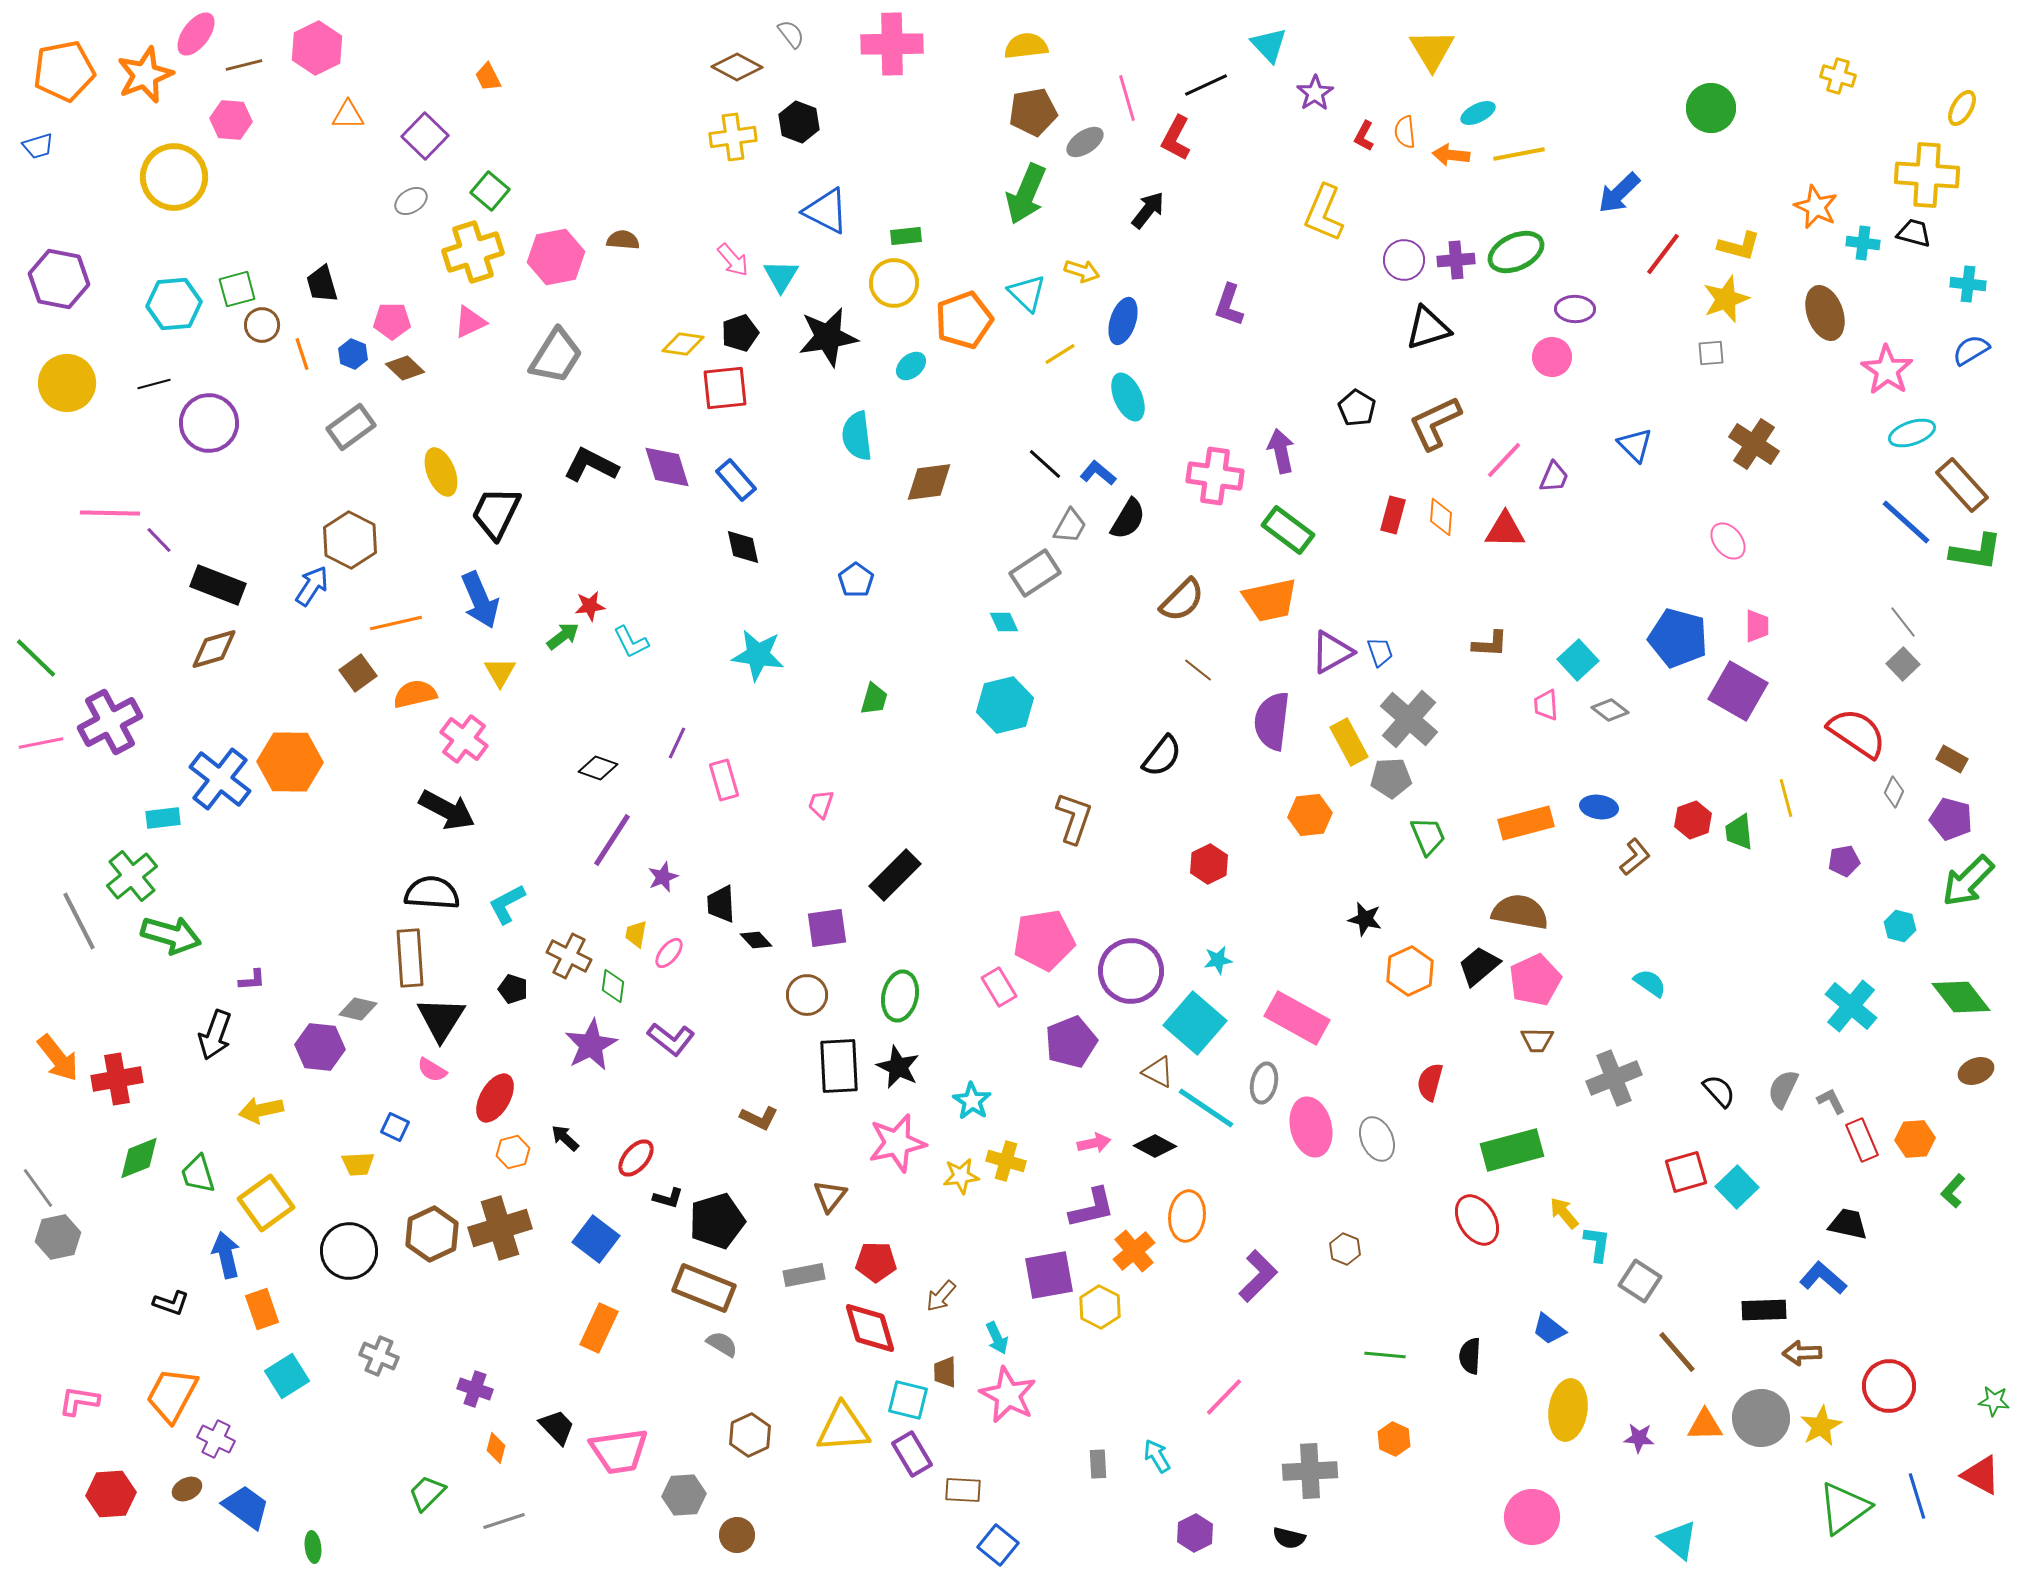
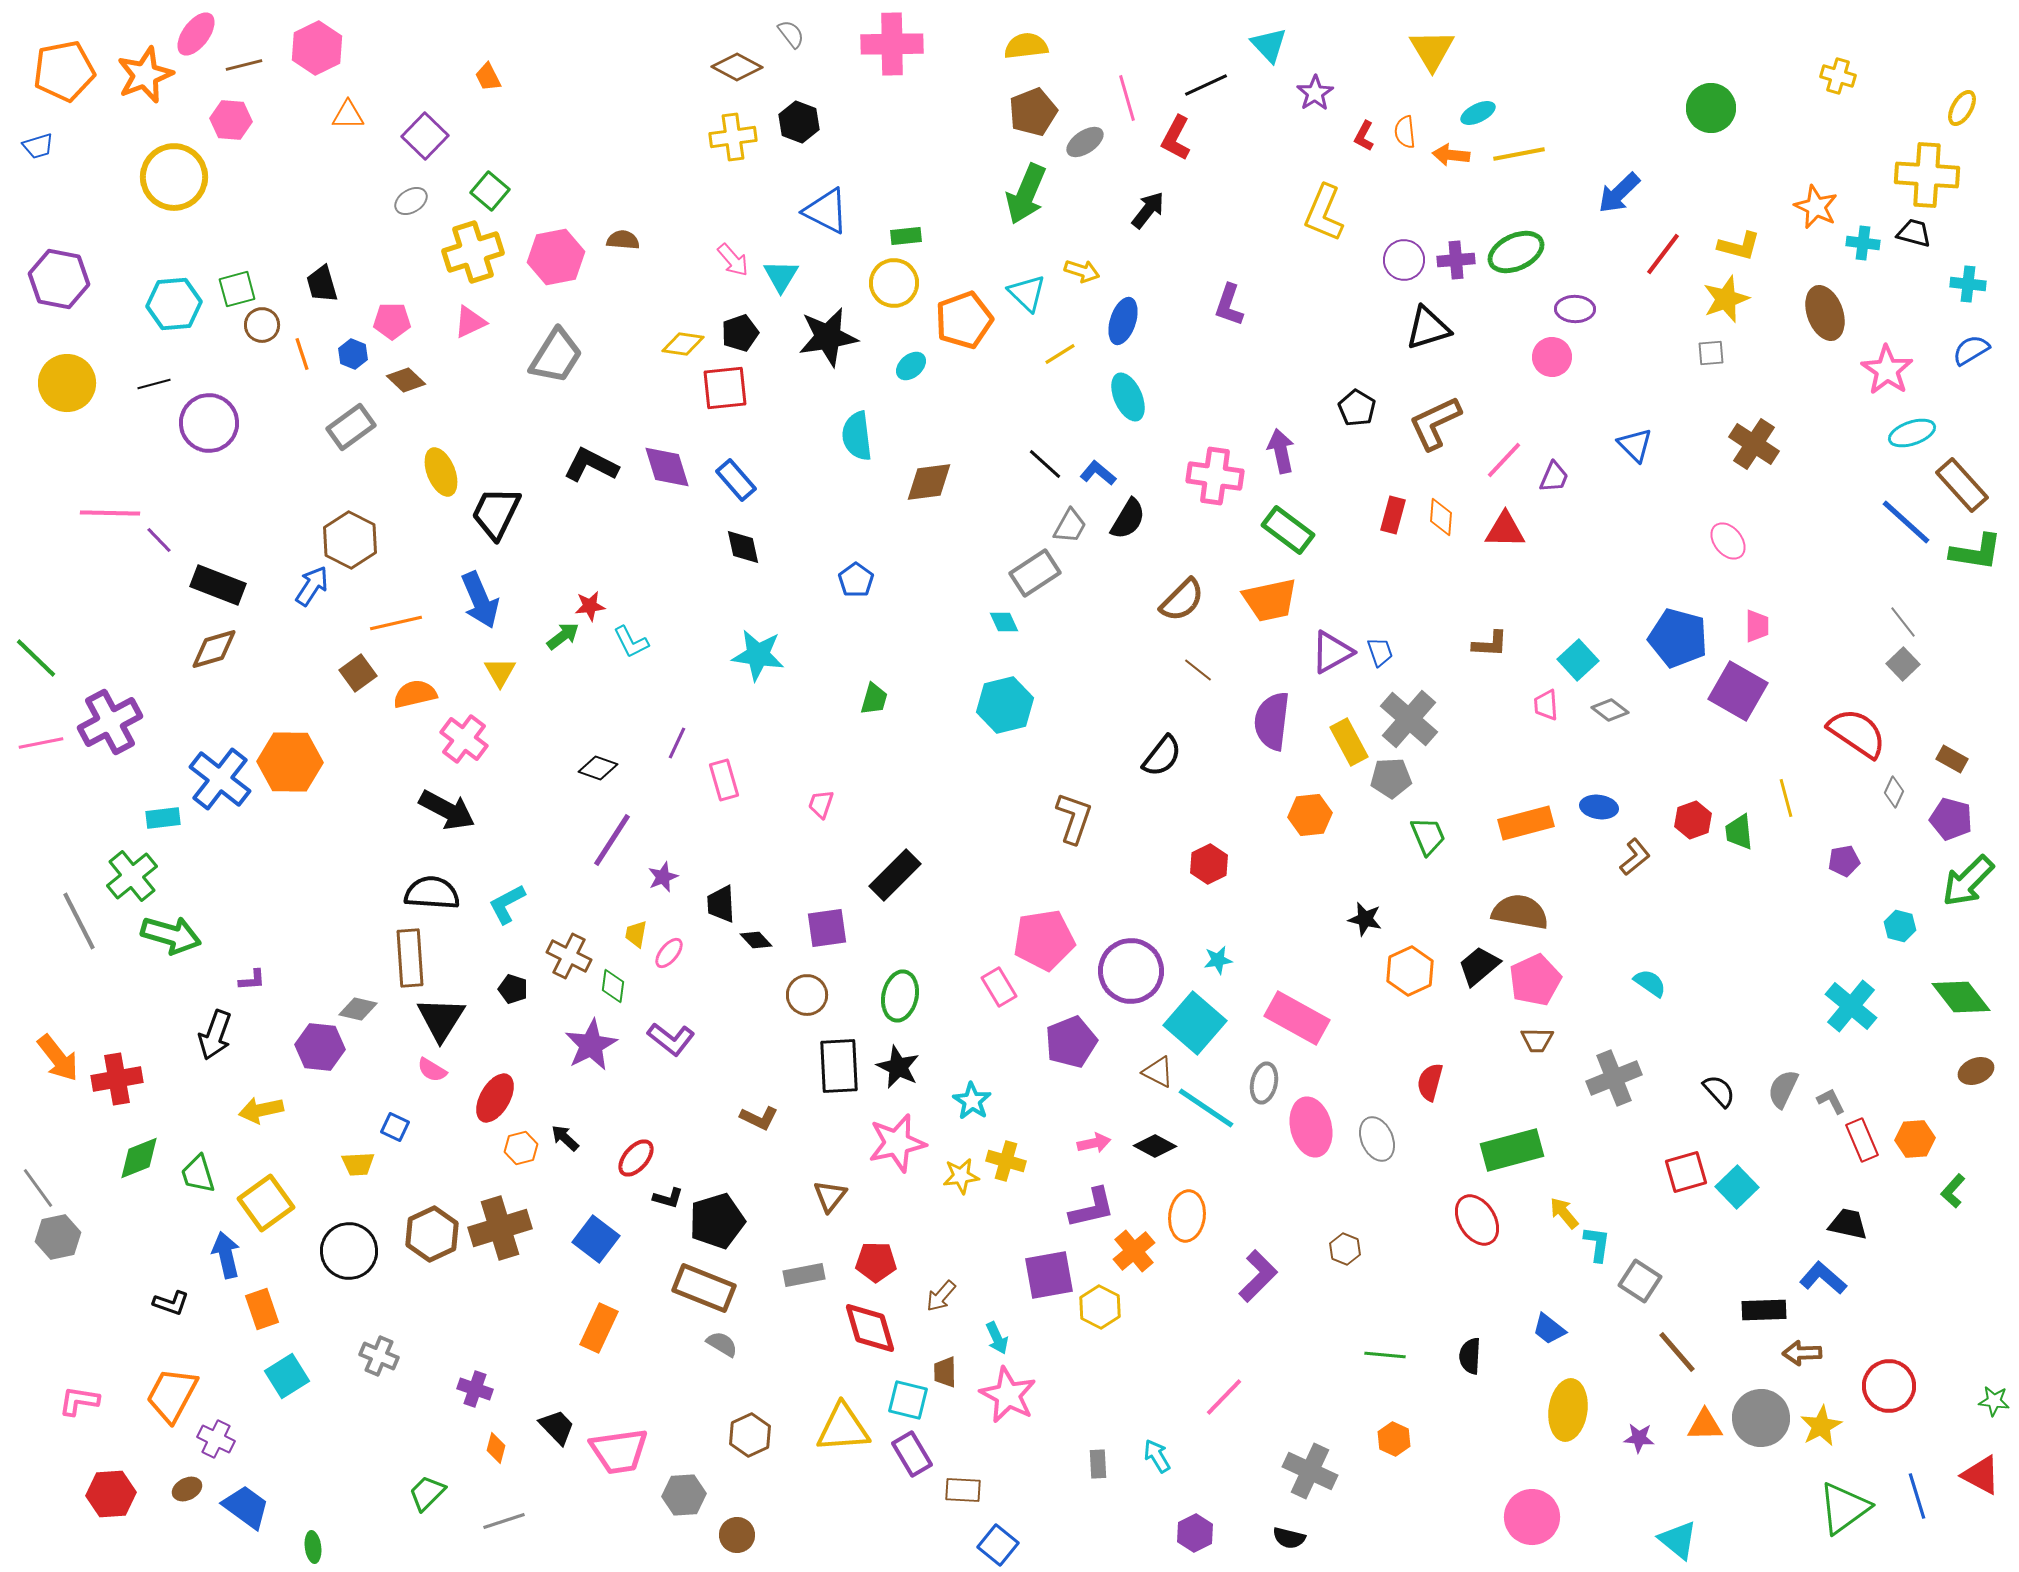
brown pentagon at (1033, 112): rotated 12 degrees counterclockwise
brown diamond at (405, 368): moved 1 px right, 12 px down
orange hexagon at (513, 1152): moved 8 px right, 4 px up
gray cross at (1310, 1471): rotated 28 degrees clockwise
